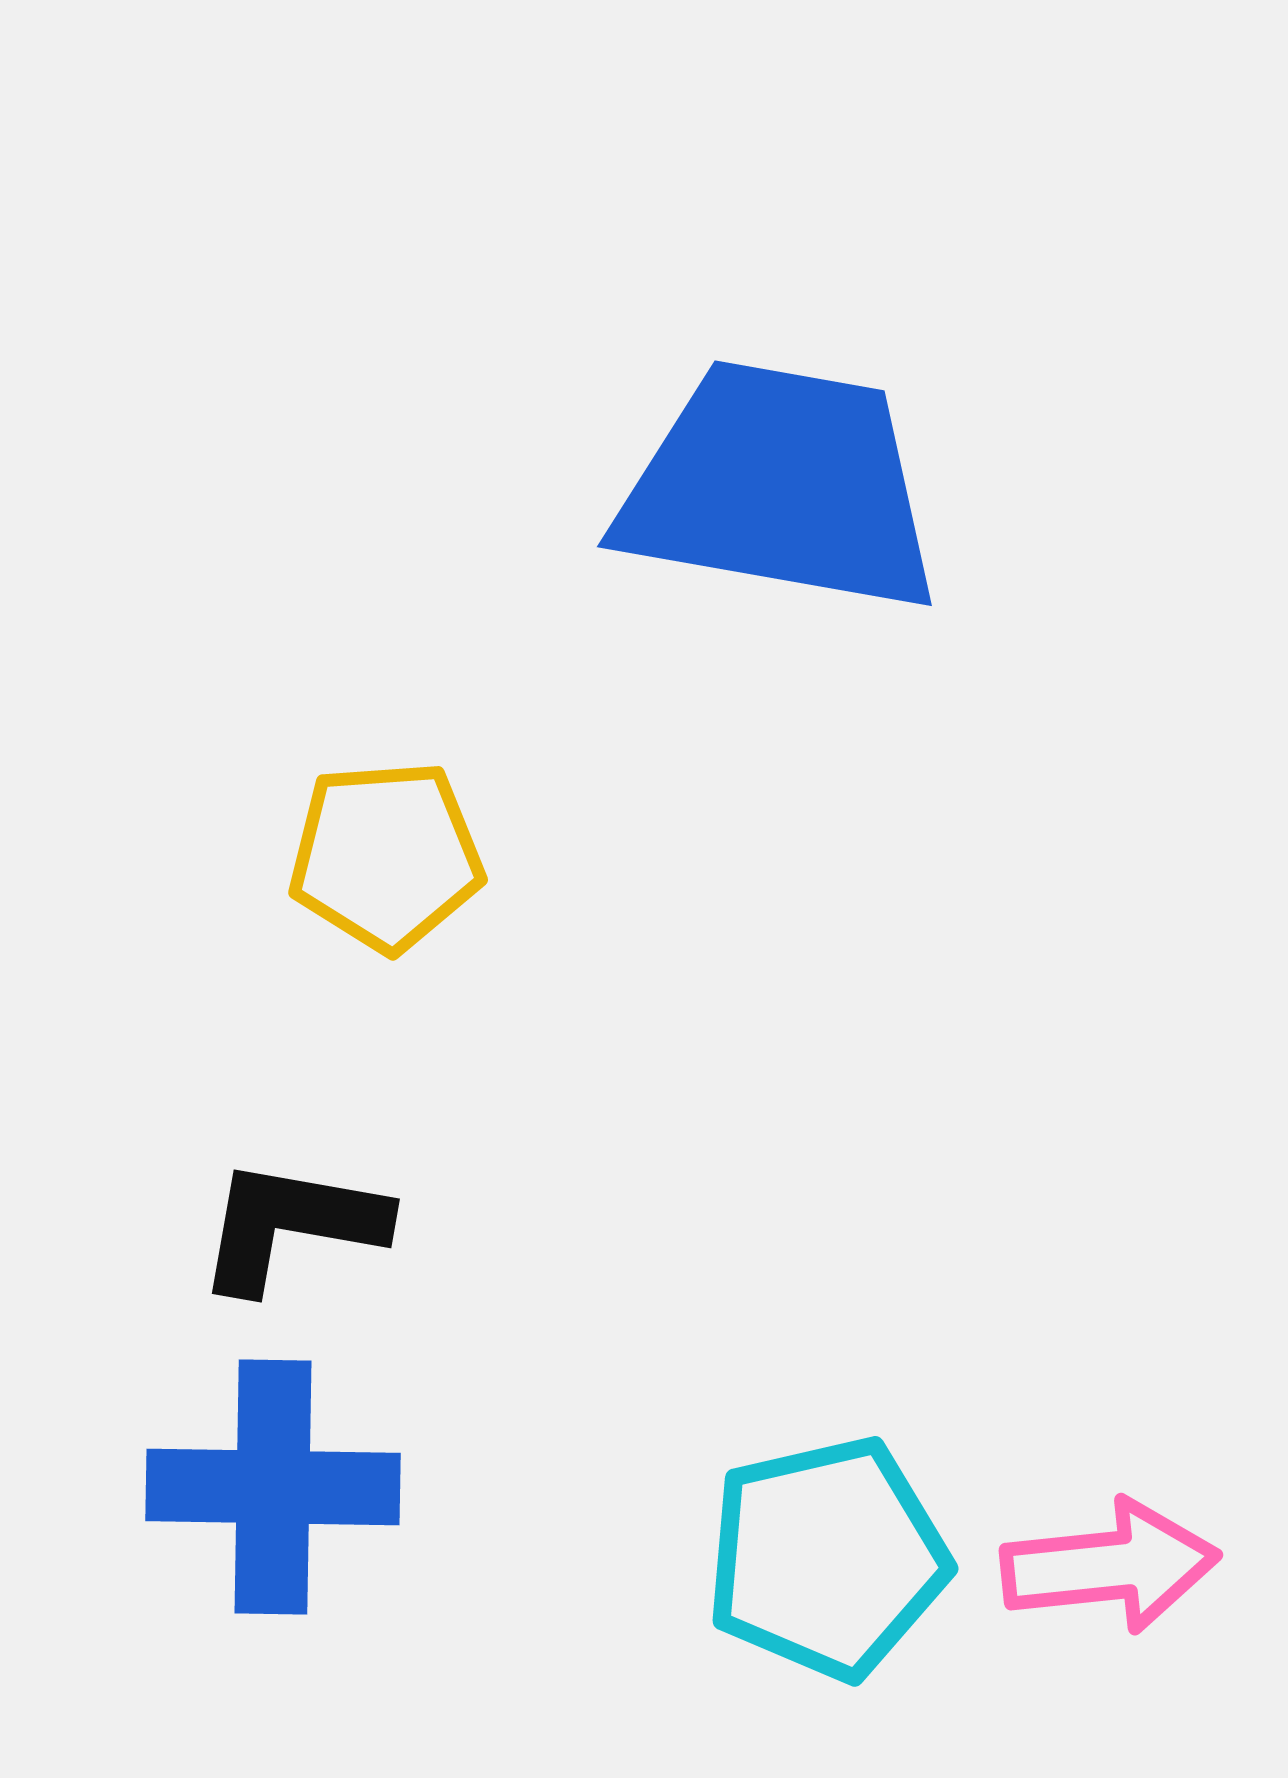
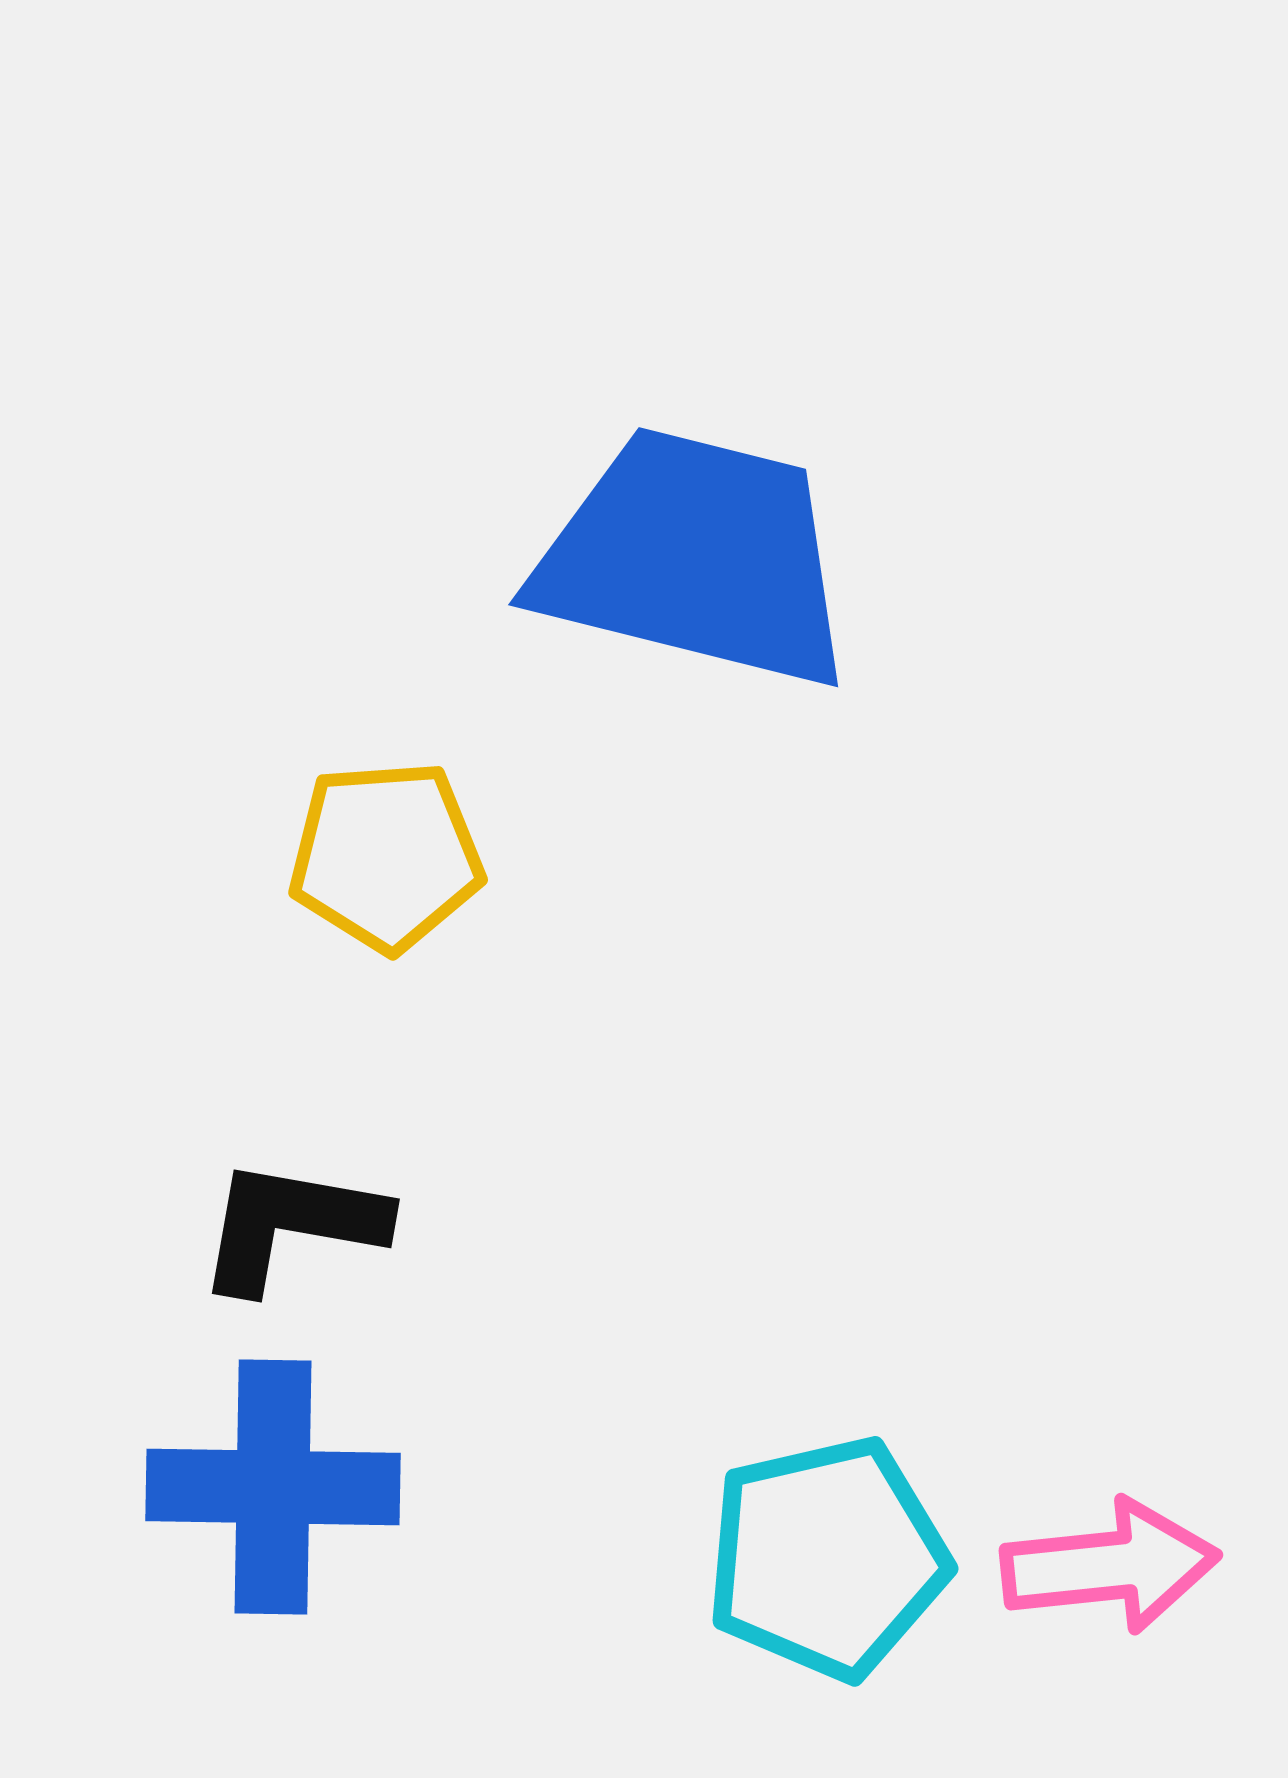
blue trapezoid: moved 85 px left, 71 px down; rotated 4 degrees clockwise
